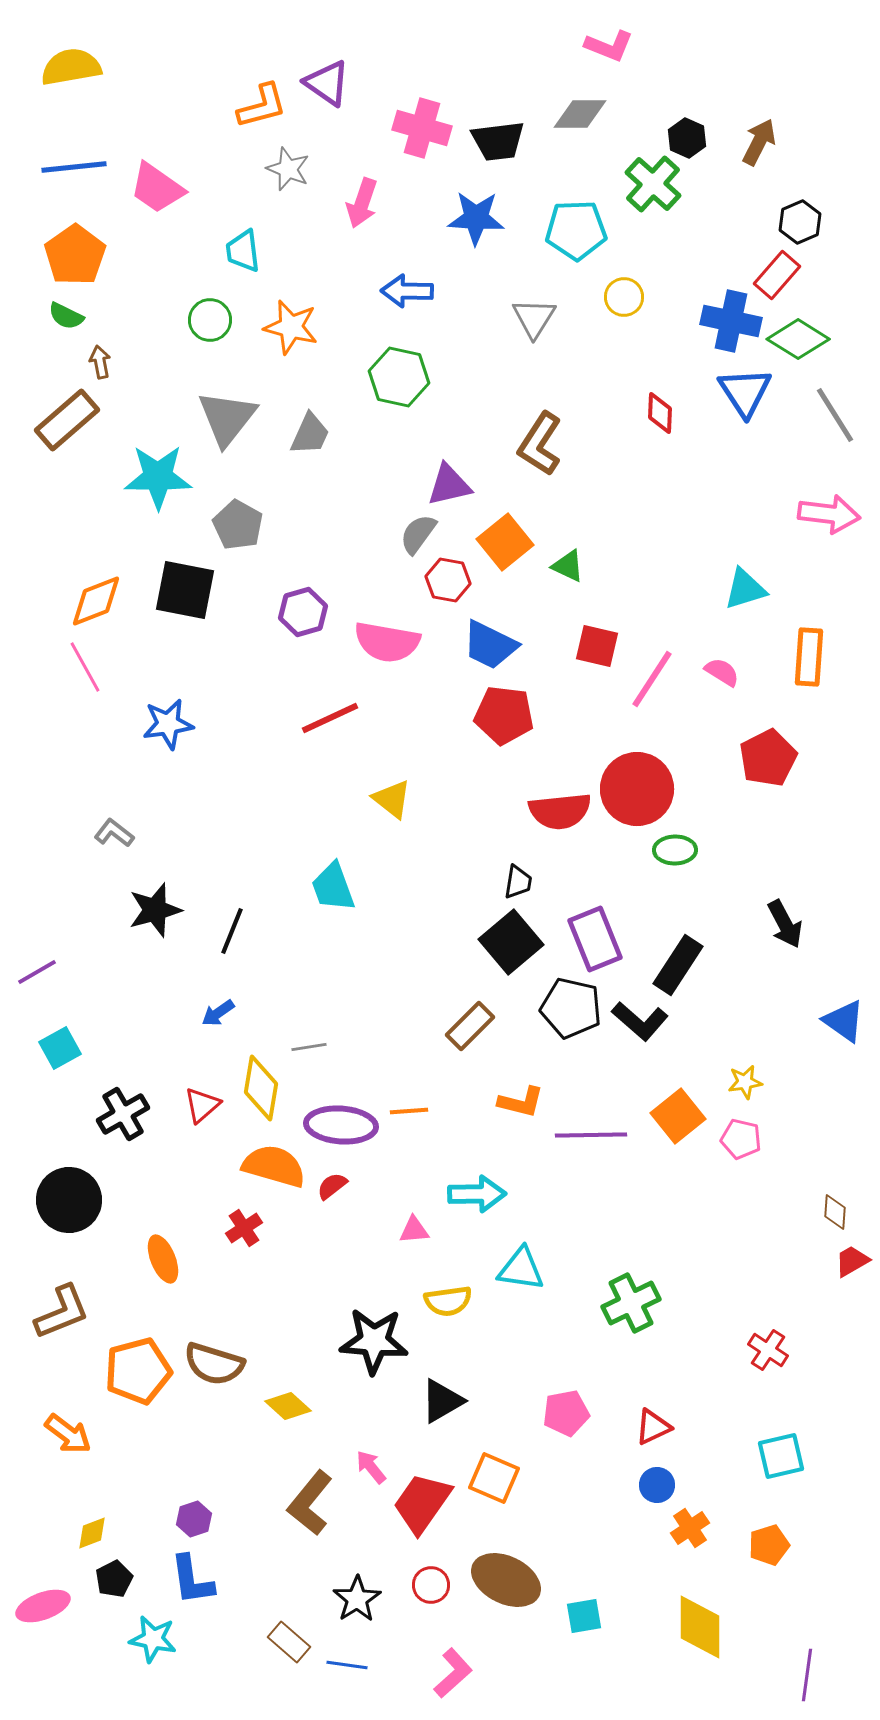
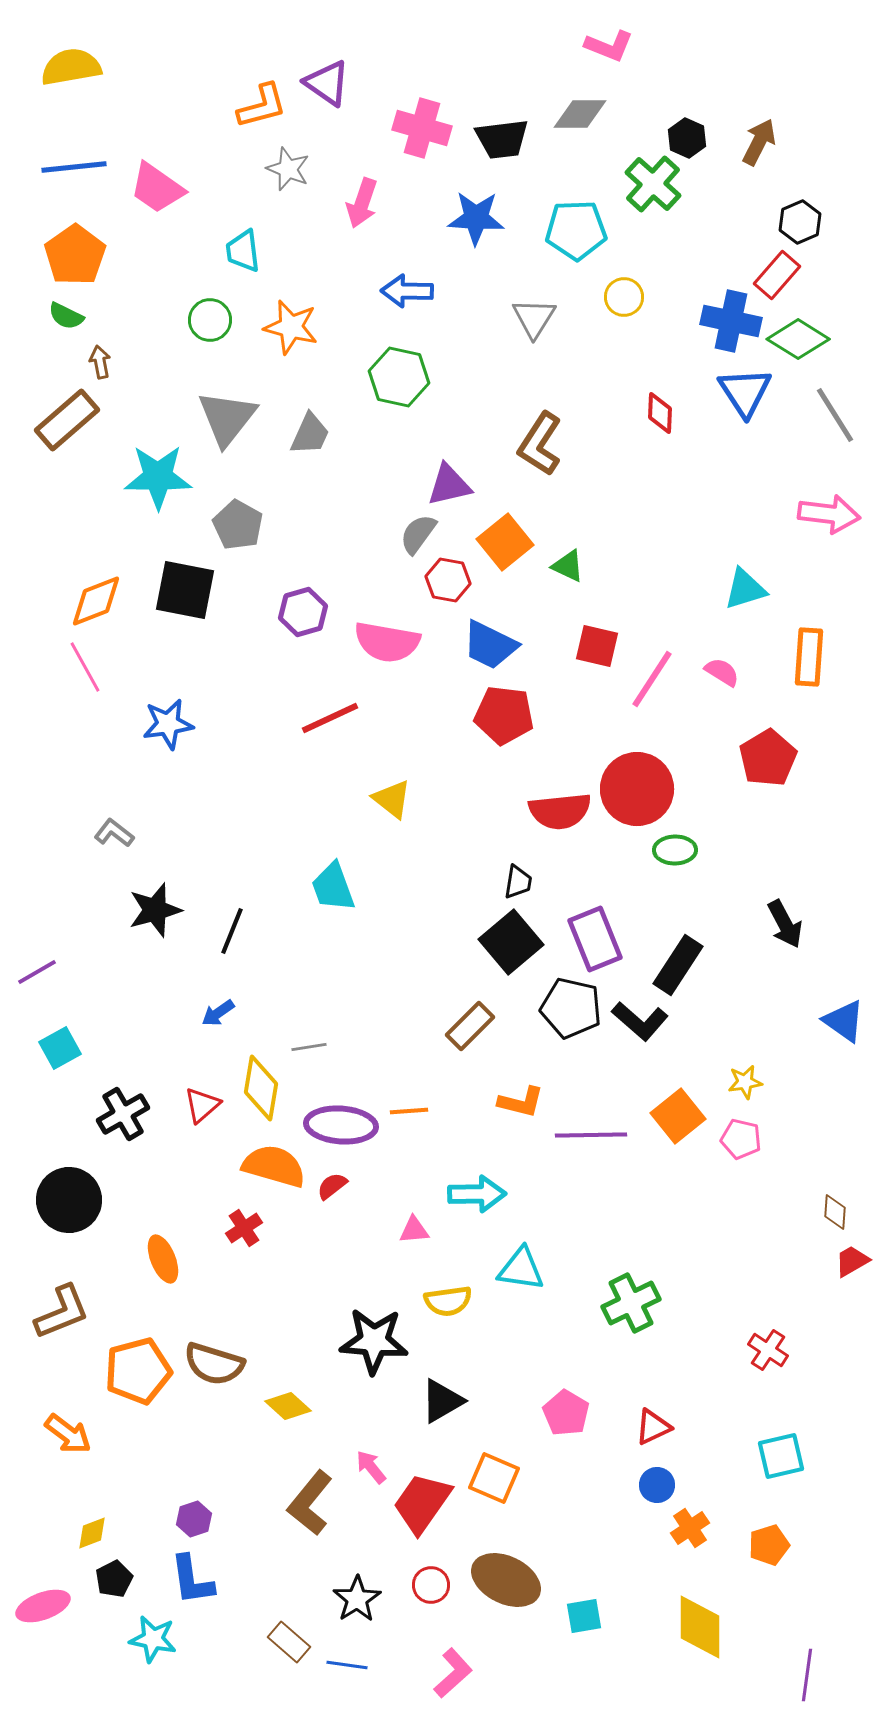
black trapezoid at (498, 141): moved 4 px right, 2 px up
red pentagon at (768, 758): rotated 4 degrees counterclockwise
pink pentagon at (566, 1413): rotated 30 degrees counterclockwise
